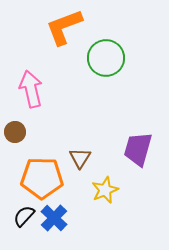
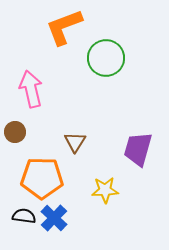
brown triangle: moved 5 px left, 16 px up
yellow star: rotated 20 degrees clockwise
black semicircle: rotated 55 degrees clockwise
